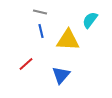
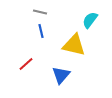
yellow triangle: moved 6 px right, 5 px down; rotated 10 degrees clockwise
